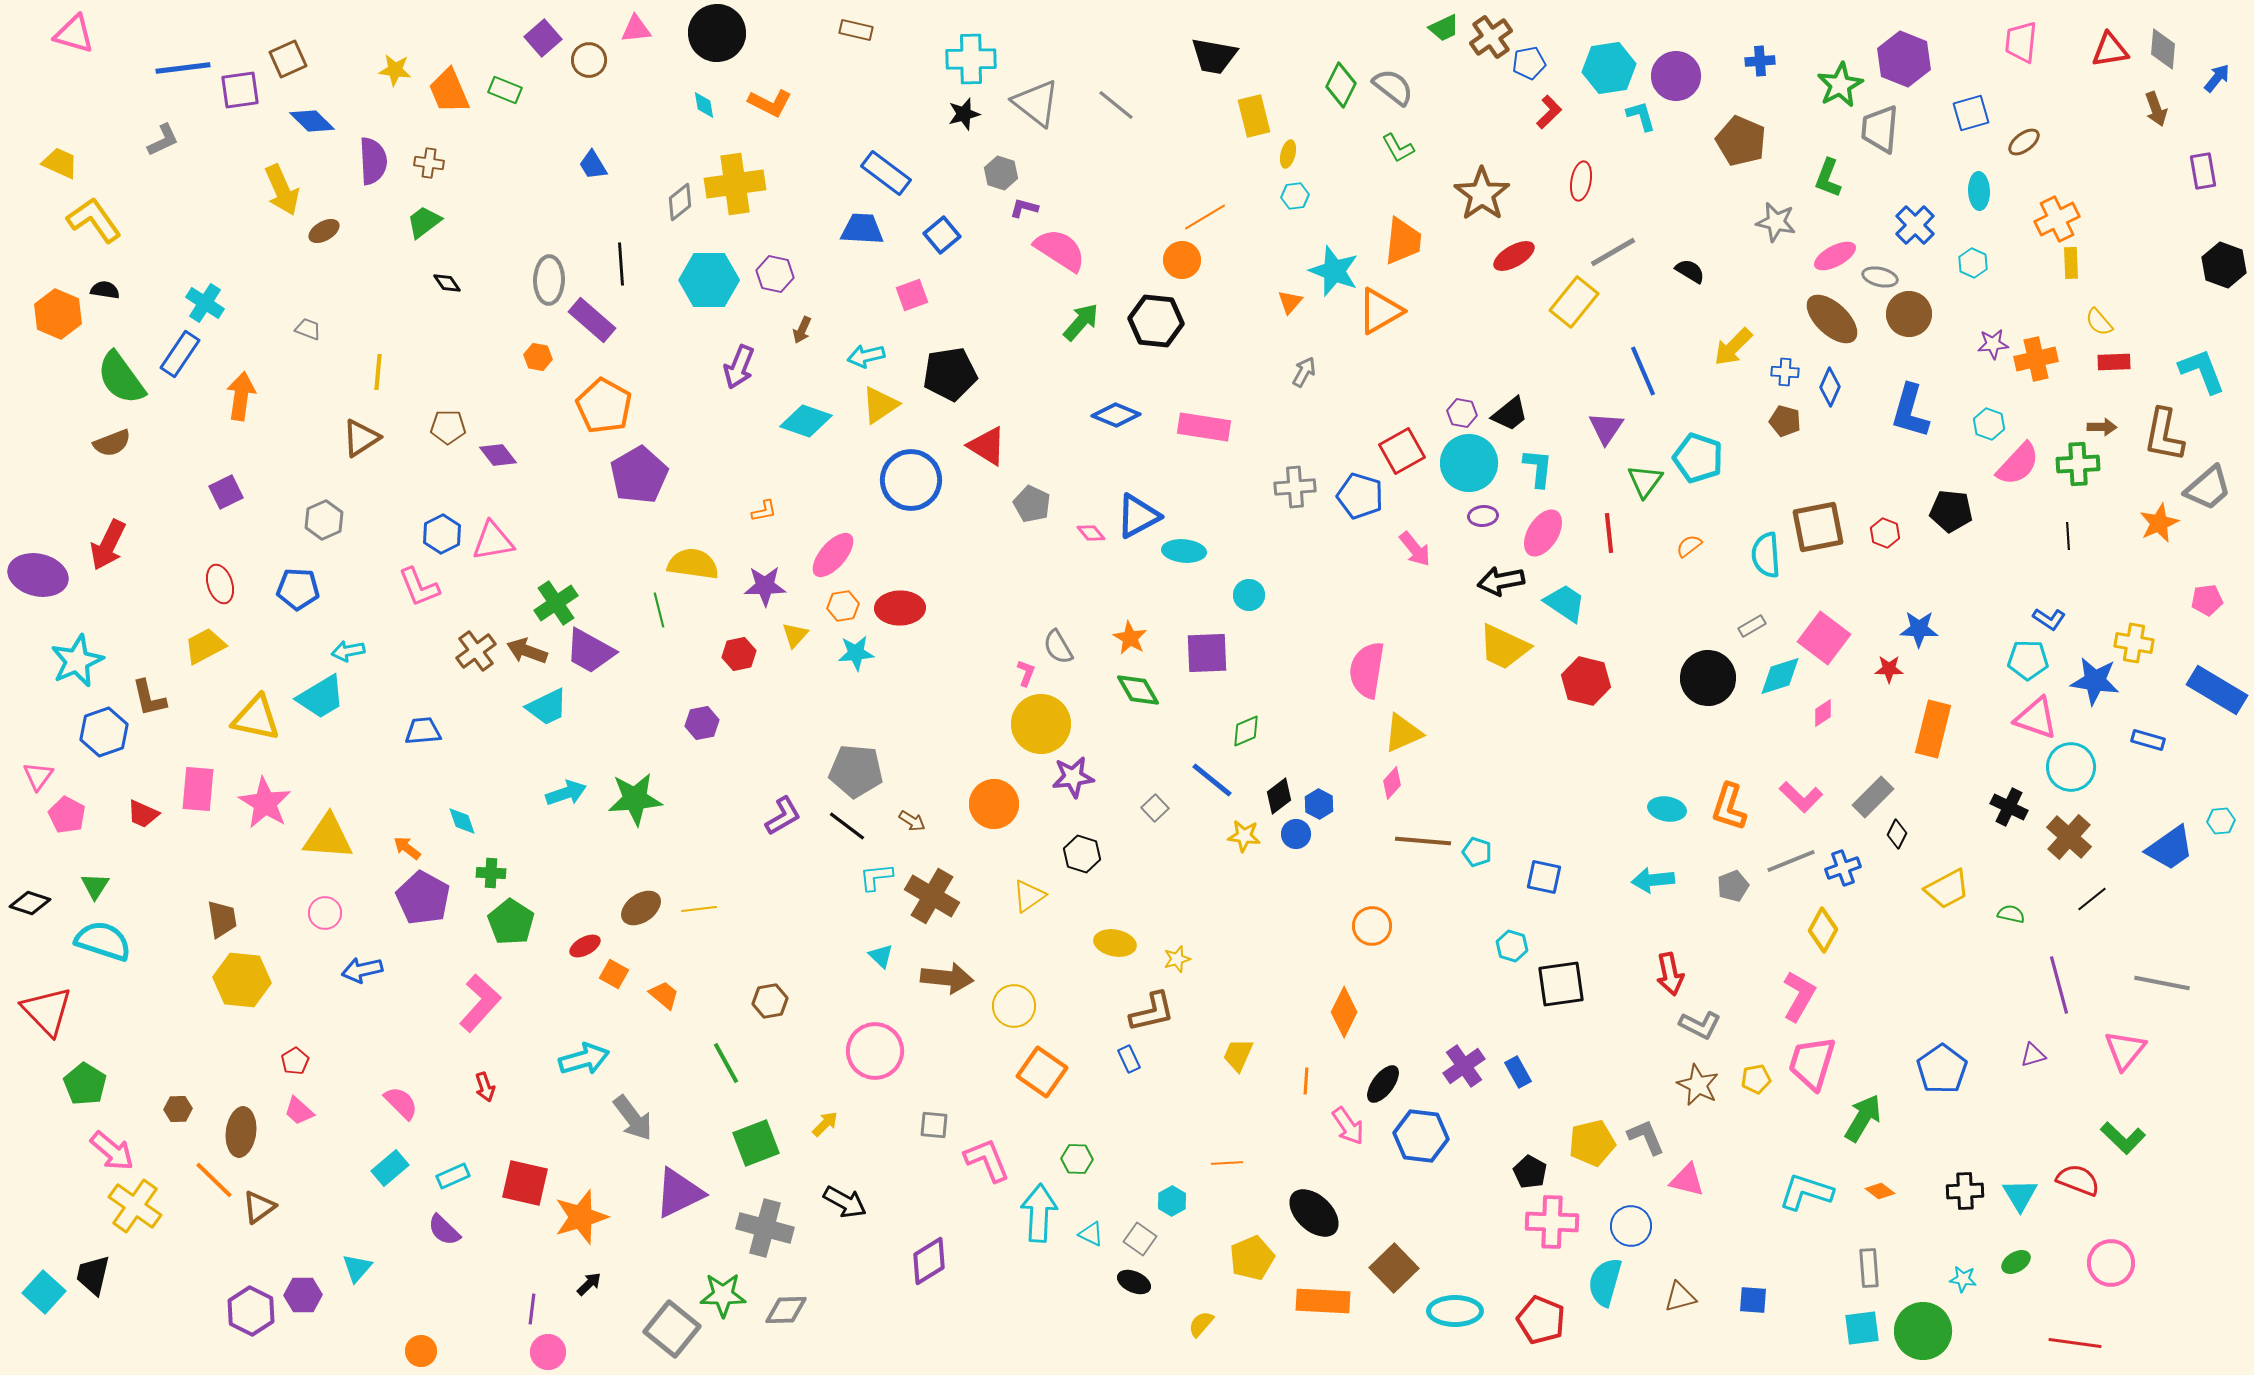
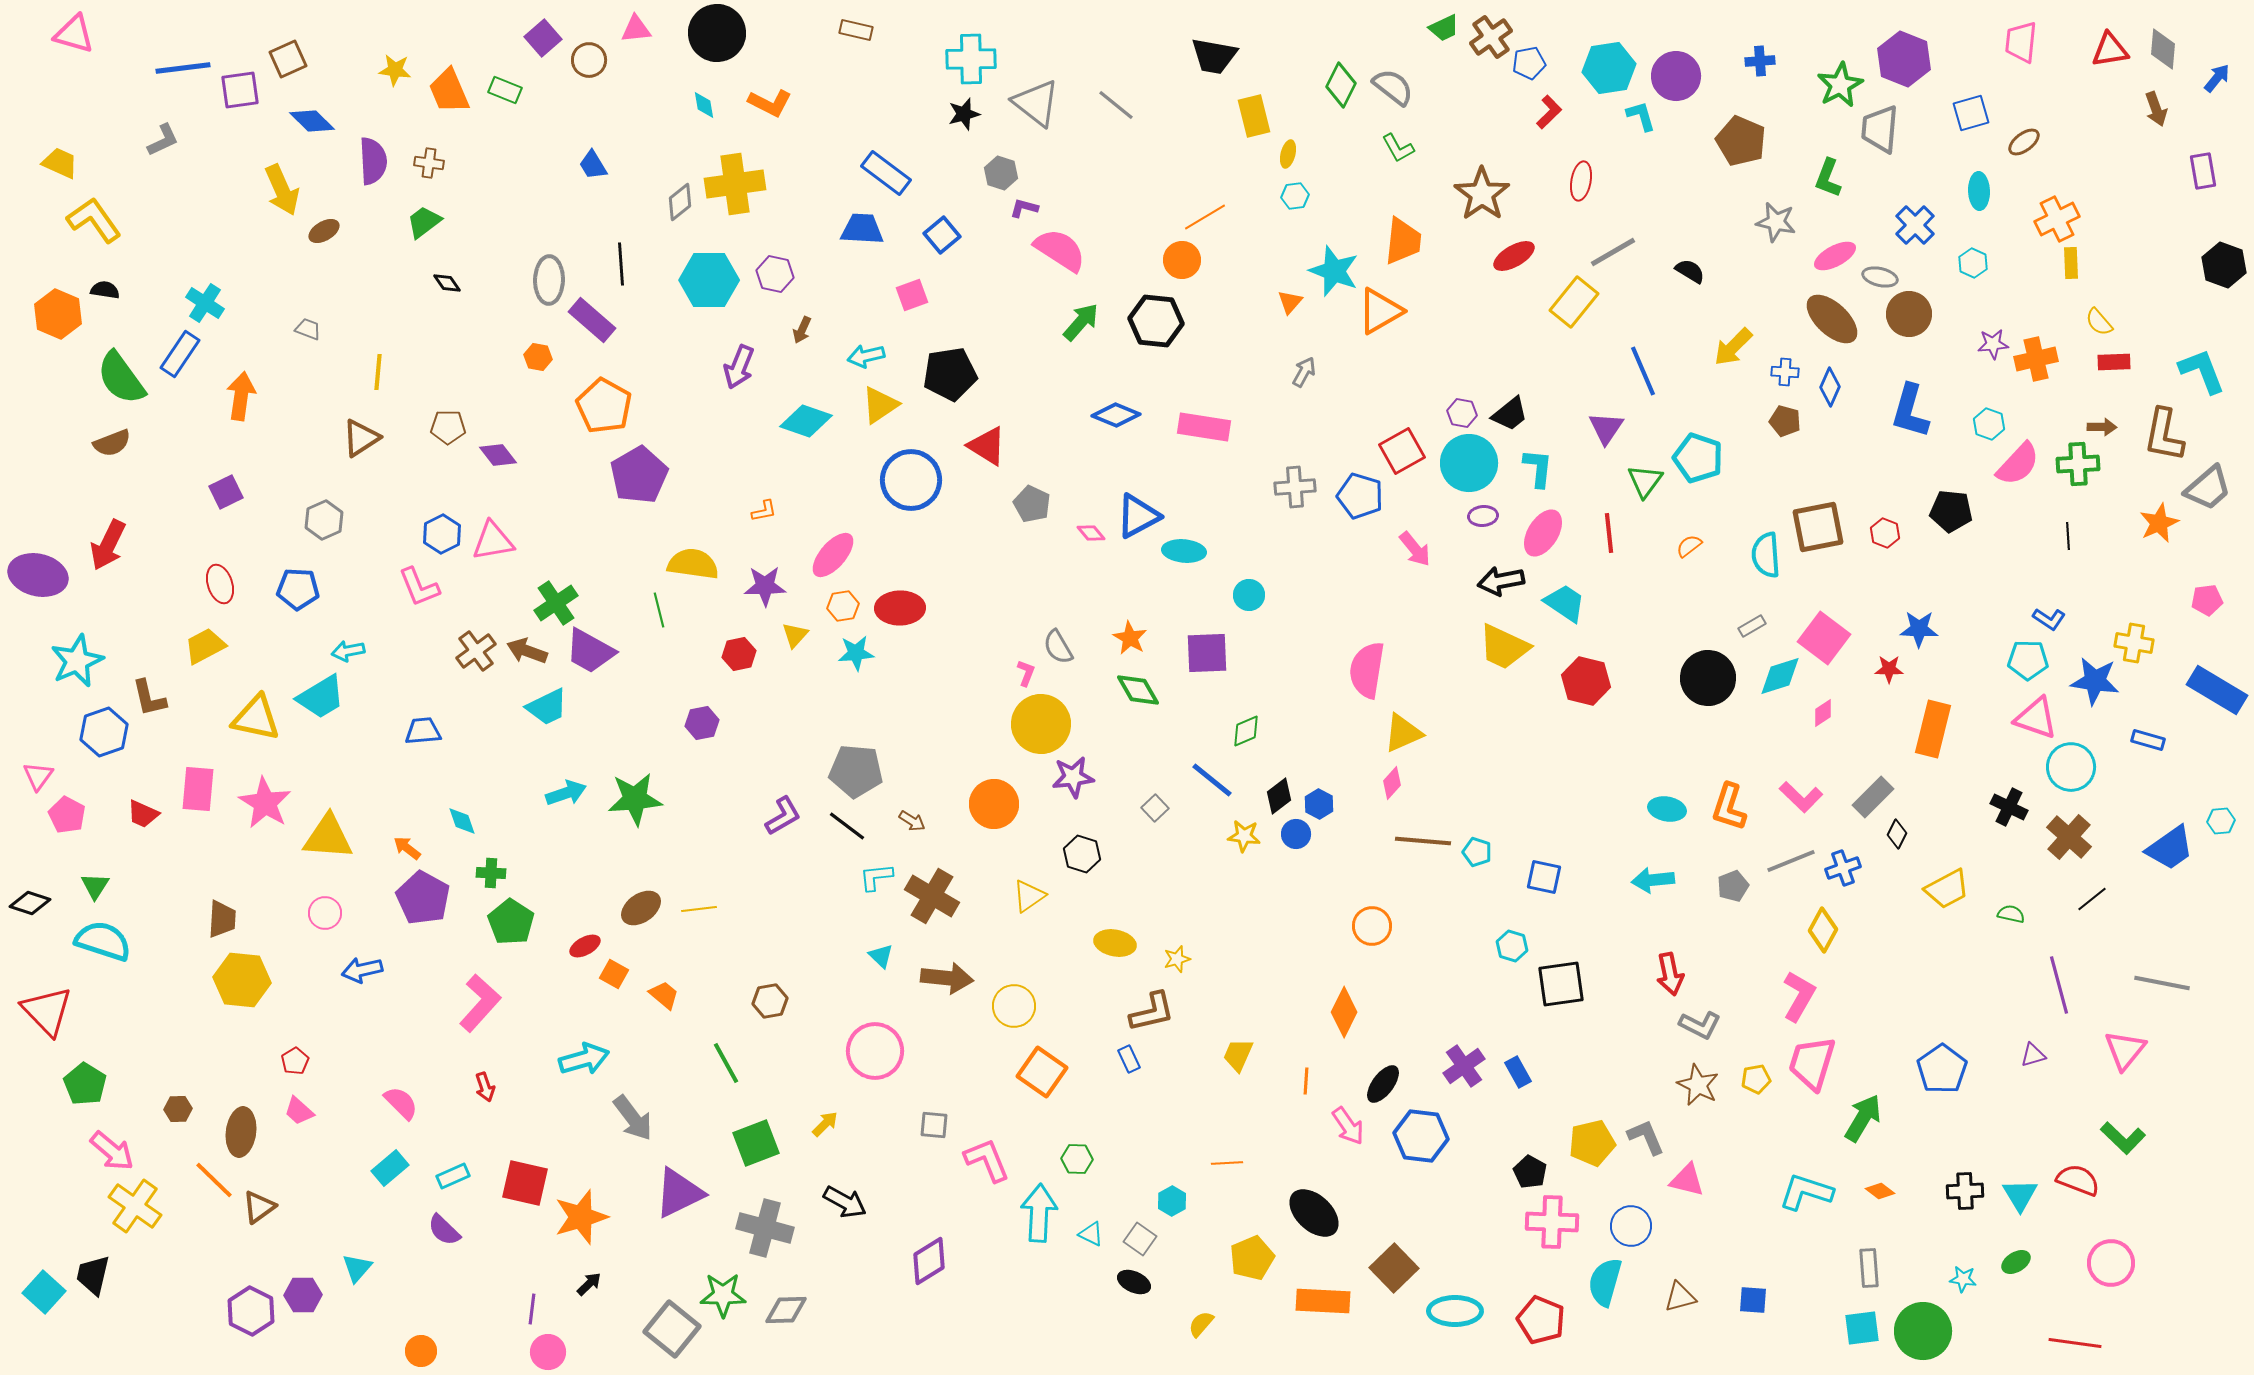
brown trapezoid at (222, 919): rotated 12 degrees clockwise
